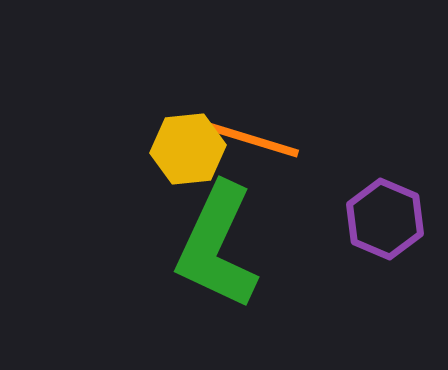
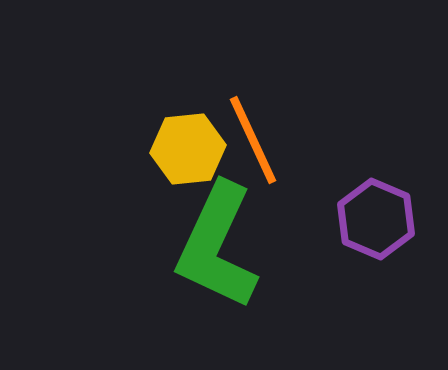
orange line: rotated 48 degrees clockwise
purple hexagon: moved 9 px left
